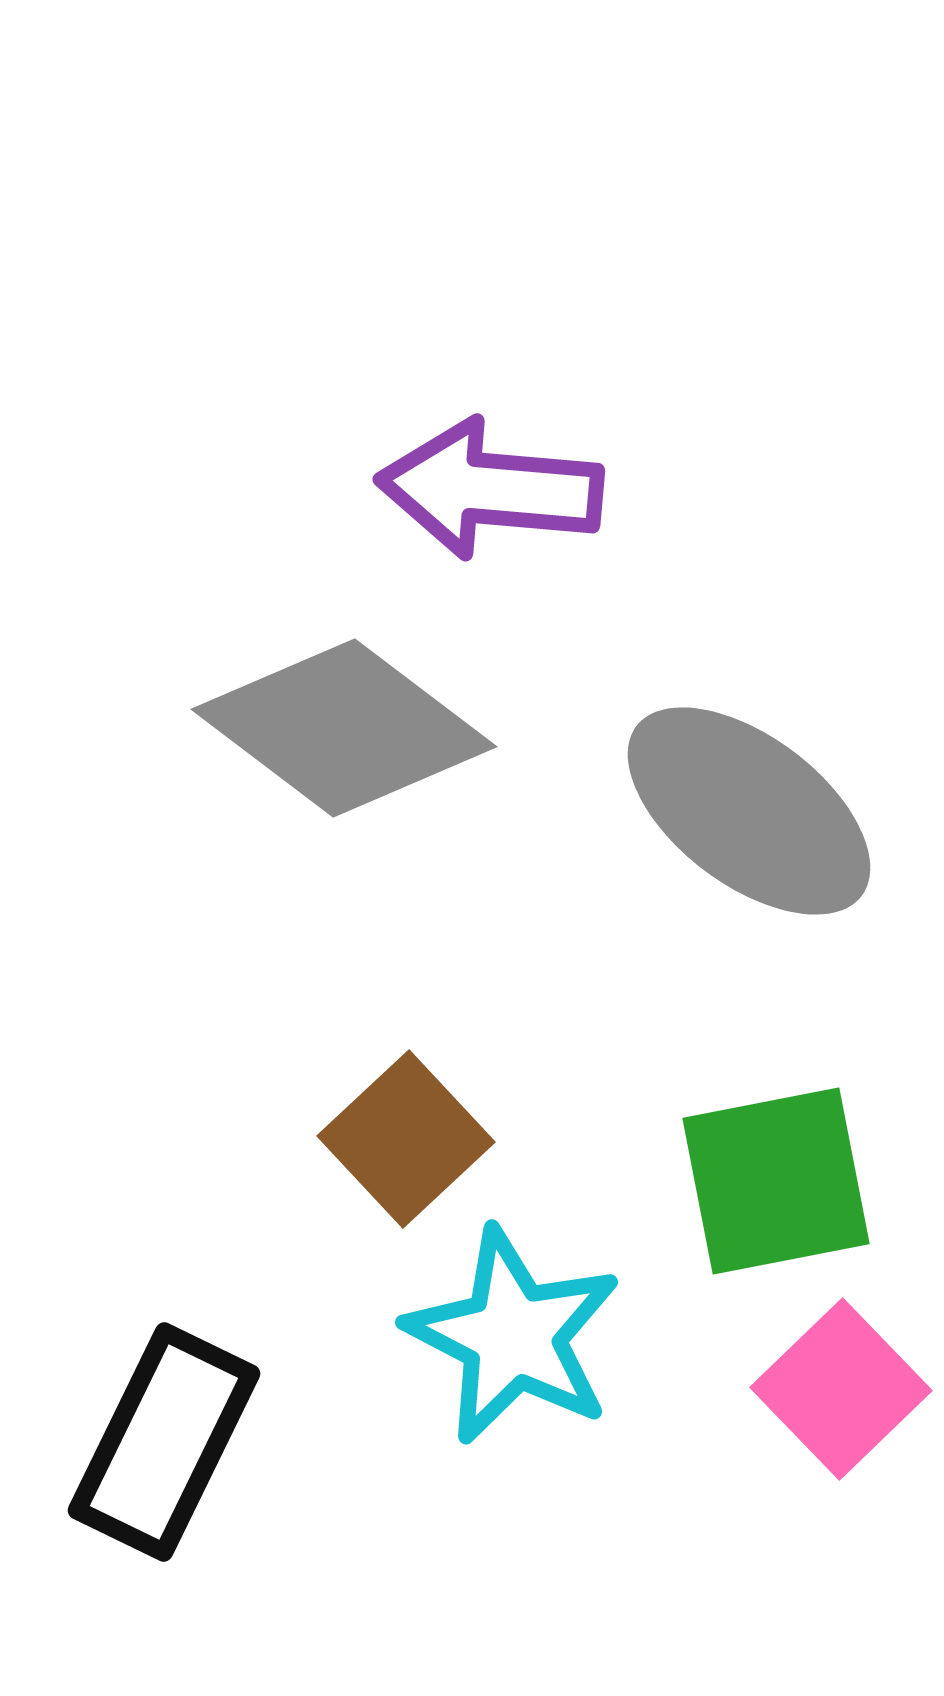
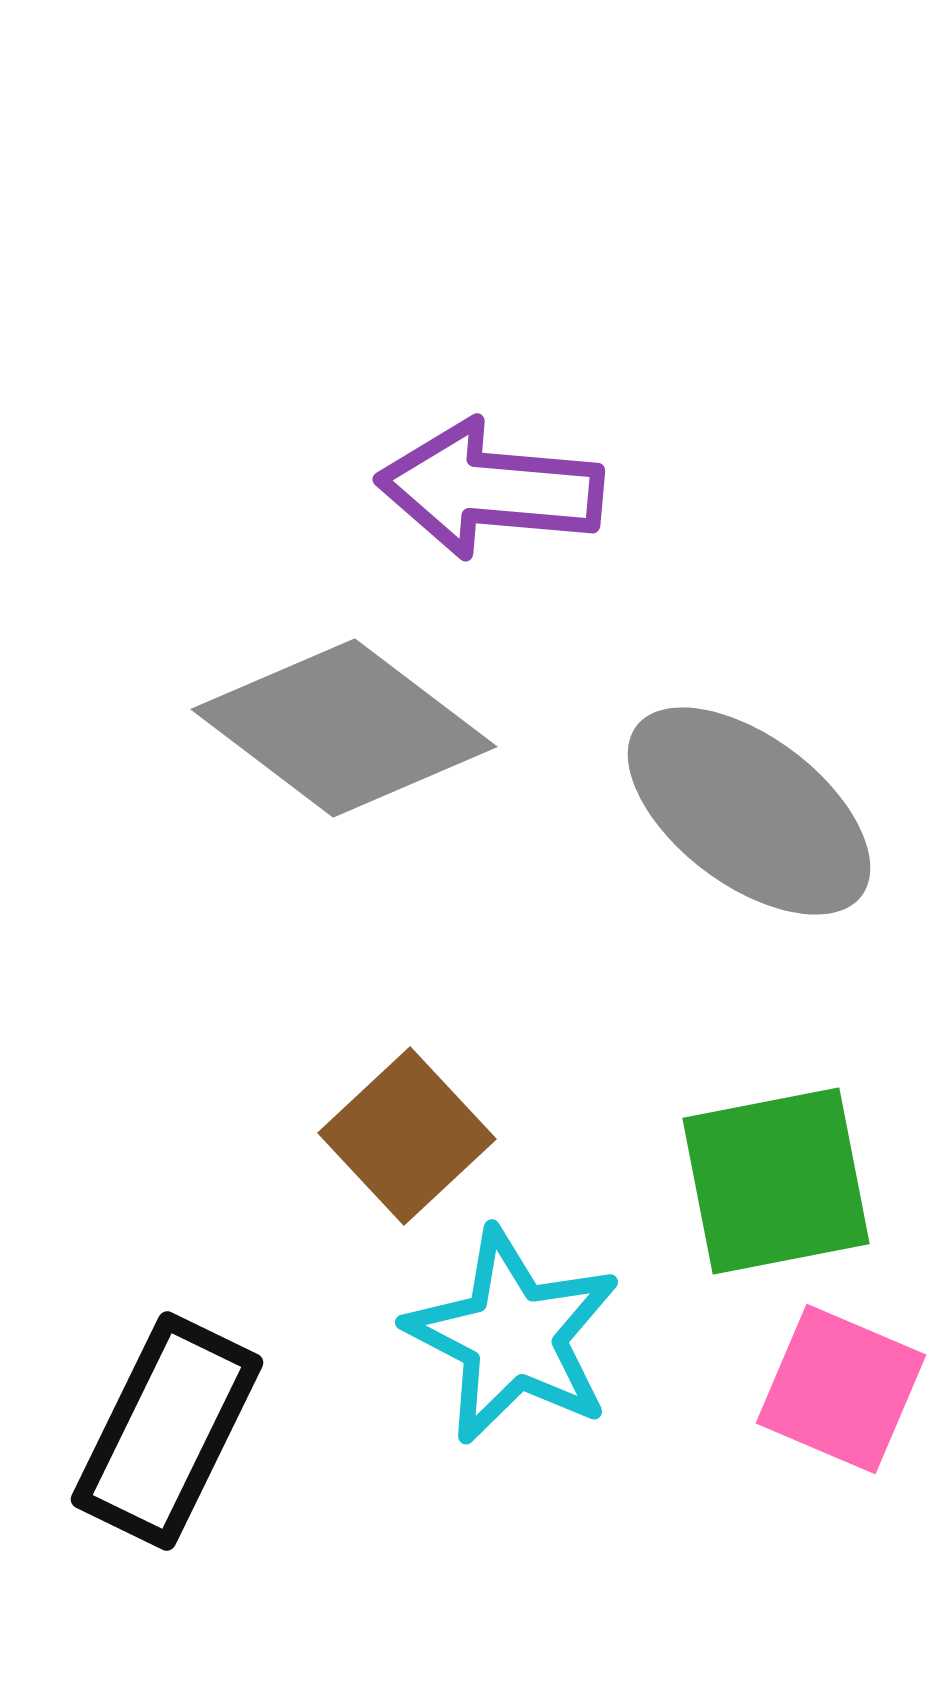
brown square: moved 1 px right, 3 px up
pink square: rotated 23 degrees counterclockwise
black rectangle: moved 3 px right, 11 px up
